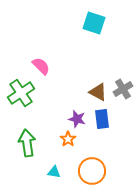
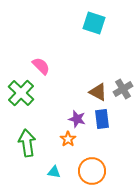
green cross: rotated 12 degrees counterclockwise
